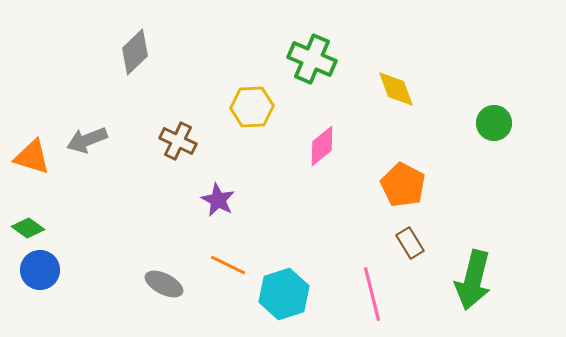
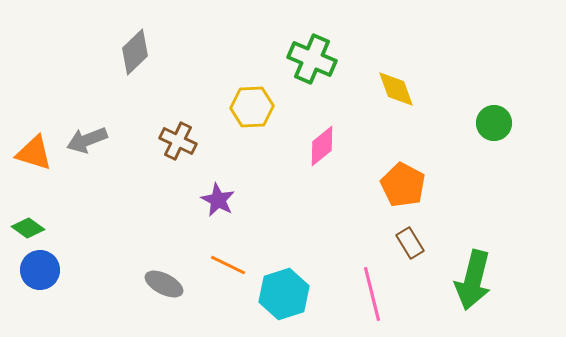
orange triangle: moved 2 px right, 4 px up
